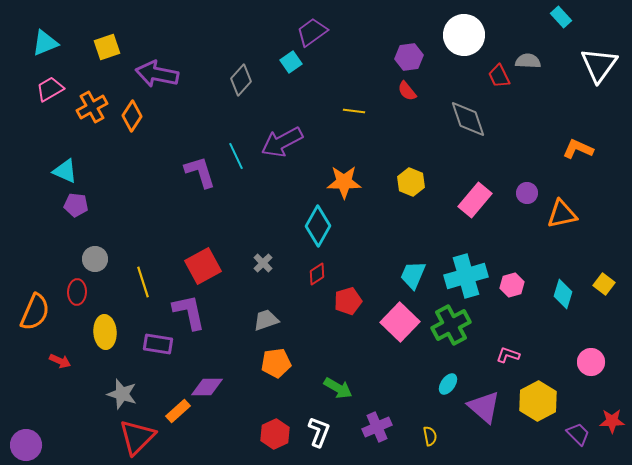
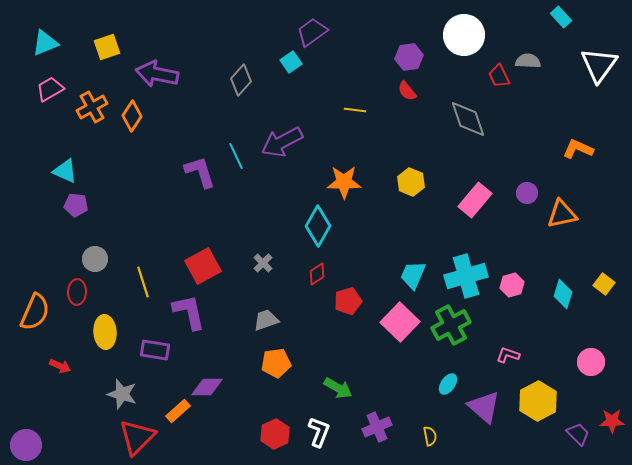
yellow line at (354, 111): moved 1 px right, 1 px up
purple rectangle at (158, 344): moved 3 px left, 6 px down
red arrow at (60, 361): moved 5 px down
